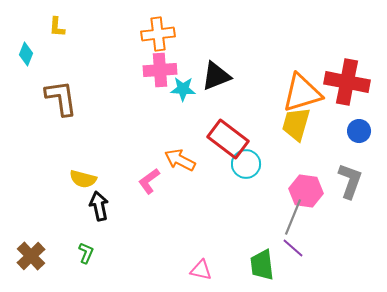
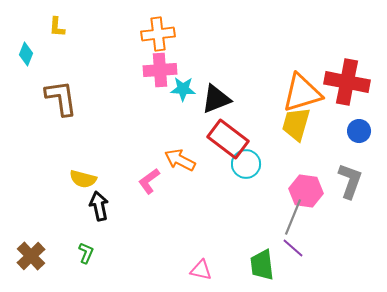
black triangle: moved 23 px down
